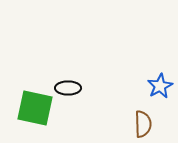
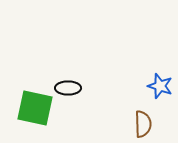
blue star: rotated 25 degrees counterclockwise
